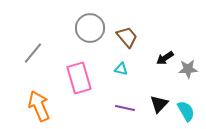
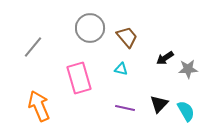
gray line: moved 6 px up
